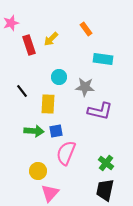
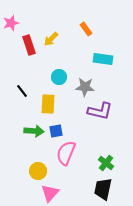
black trapezoid: moved 2 px left, 1 px up
